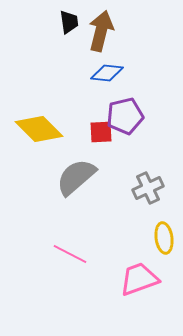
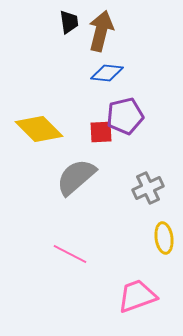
pink trapezoid: moved 2 px left, 17 px down
